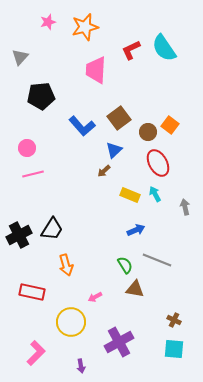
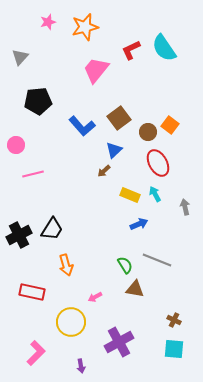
pink trapezoid: rotated 36 degrees clockwise
black pentagon: moved 3 px left, 5 px down
pink circle: moved 11 px left, 3 px up
blue arrow: moved 3 px right, 6 px up
